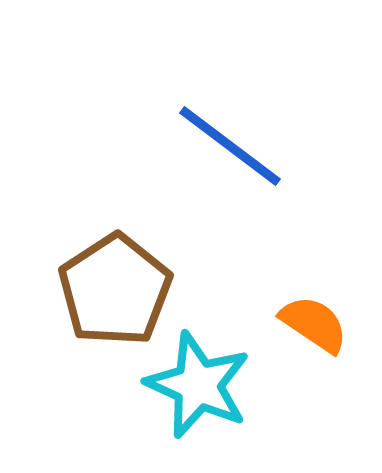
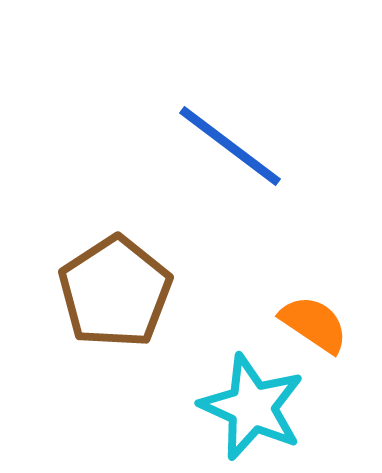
brown pentagon: moved 2 px down
cyan star: moved 54 px right, 22 px down
